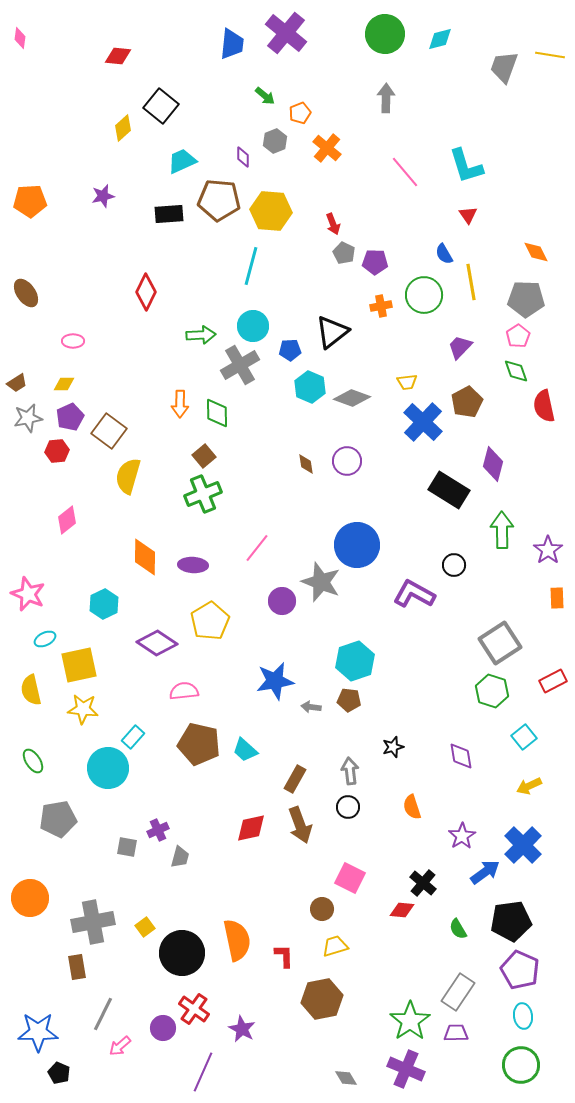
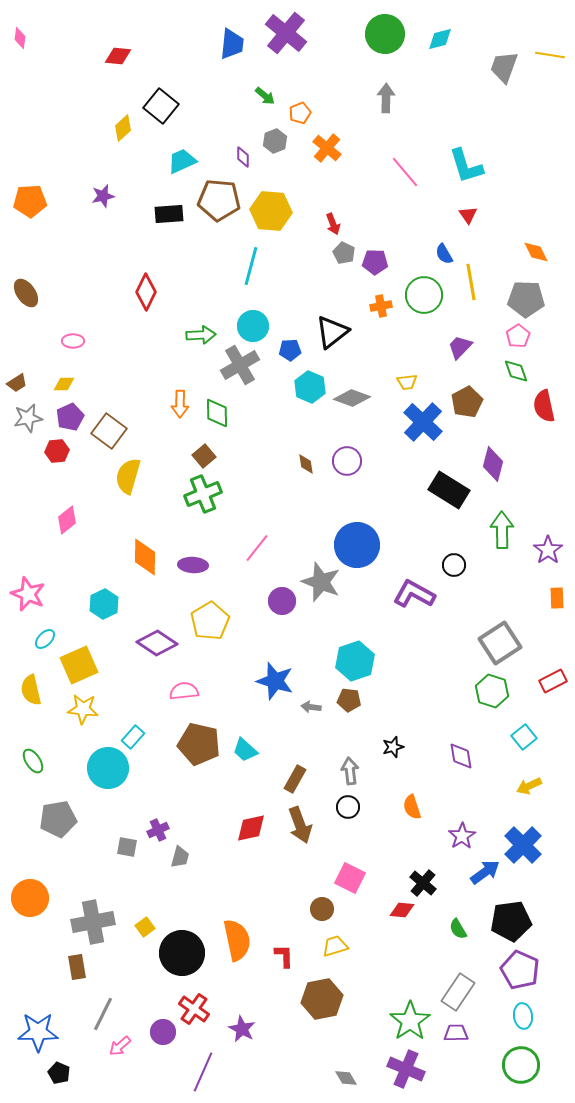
cyan ellipse at (45, 639): rotated 20 degrees counterclockwise
yellow square at (79, 665): rotated 12 degrees counterclockwise
blue star at (275, 681): rotated 27 degrees clockwise
purple circle at (163, 1028): moved 4 px down
